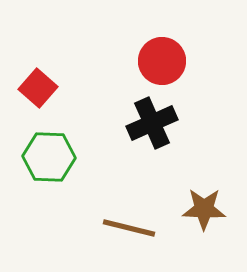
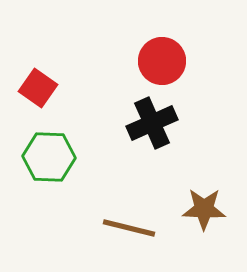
red square: rotated 6 degrees counterclockwise
